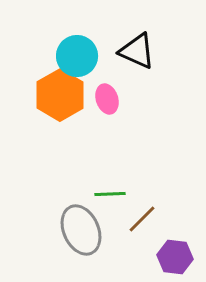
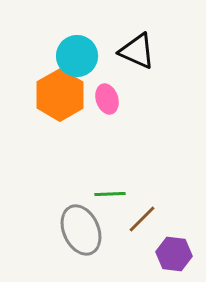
purple hexagon: moved 1 px left, 3 px up
